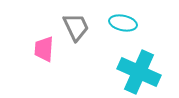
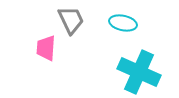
gray trapezoid: moved 5 px left, 7 px up
pink trapezoid: moved 2 px right, 1 px up
